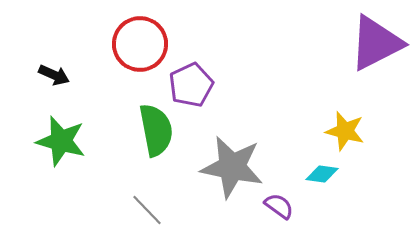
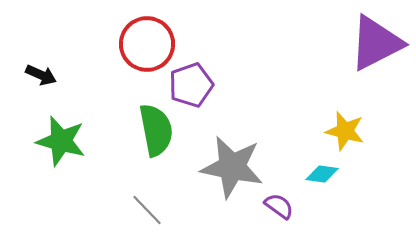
red circle: moved 7 px right
black arrow: moved 13 px left
purple pentagon: rotated 6 degrees clockwise
